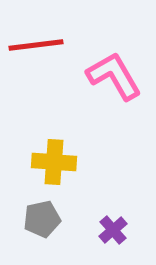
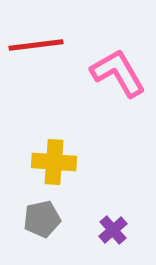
pink L-shape: moved 4 px right, 3 px up
